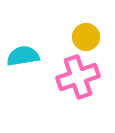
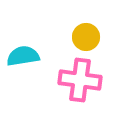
pink cross: moved 2 px right, 3 px down; rotated 27 degrees clockwise
